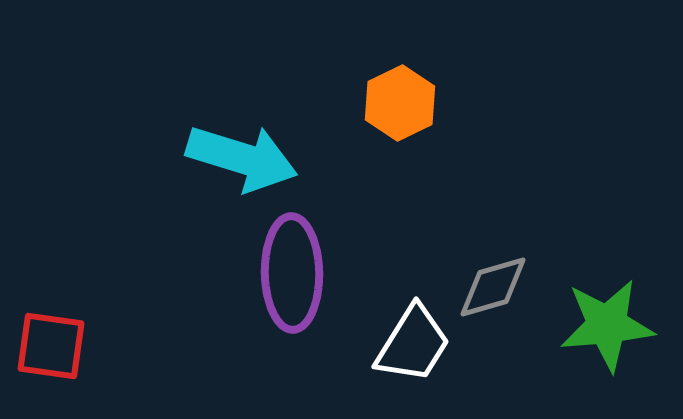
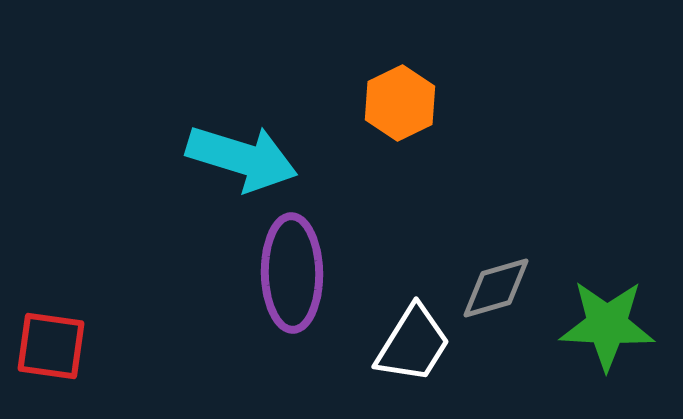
gray diamond: moved 3 px right, 1 px down
green star: rotated 8 degrees clockwise
